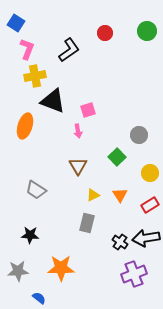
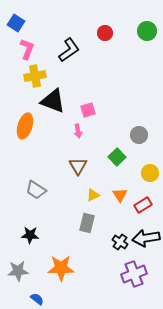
red rectangle: moved 7 px left
blue semicircle: moved 2 px left, 1 px down
